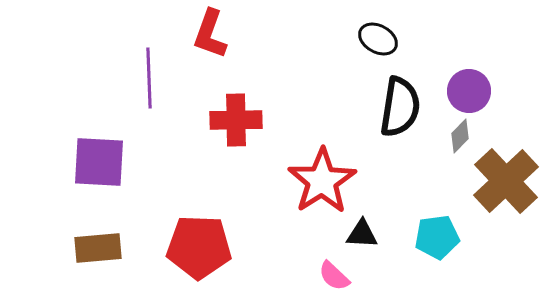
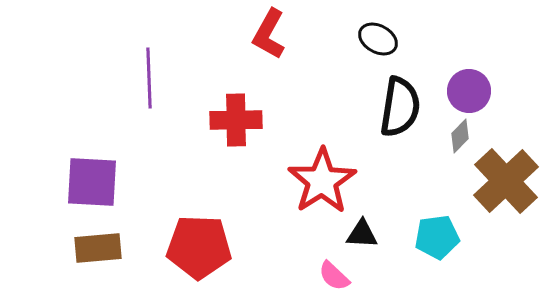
red L-shape: moved 59 px right; rotated 9 degrees clockwise
purple square: moved 7 px left, 20 px down
